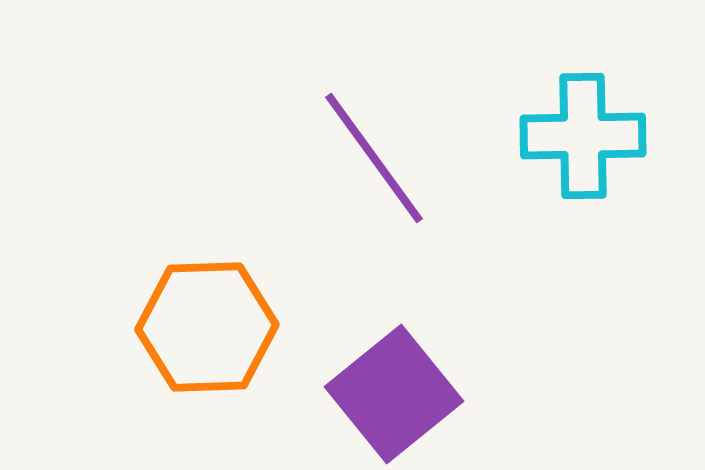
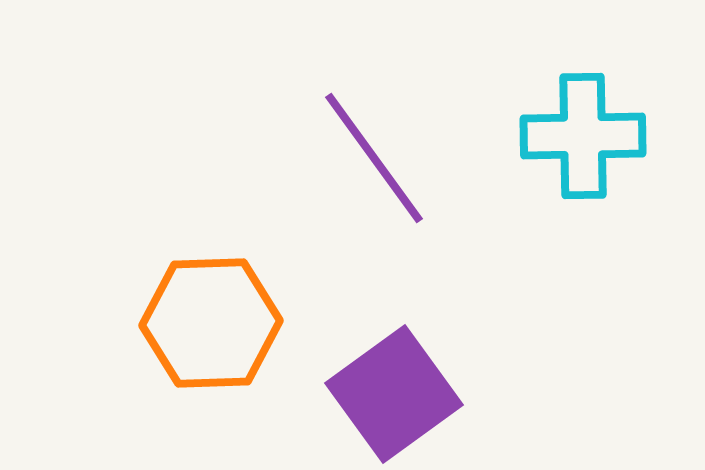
orange hexagon: moved 4 px right, 4 px up
purple square: rotated 3 degrees clockwise
